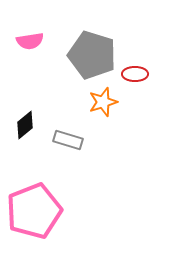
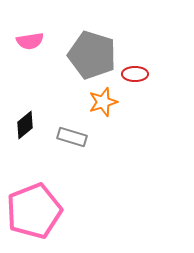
gray rectangle: moved 4 px right, 3 px up
